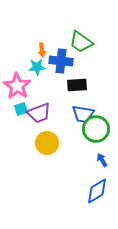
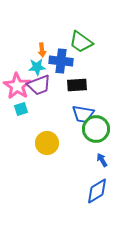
purple trapezoid: moved 28 px up
